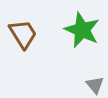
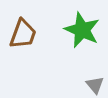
brown trapezoid: rotated 52 degrees clockwise
